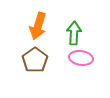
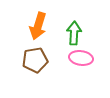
brown pentagon: rotated 25 degrees clockwise
